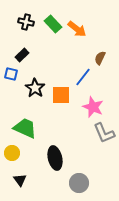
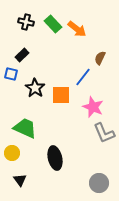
gray circle: moved 20 px right
